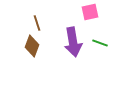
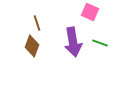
pink square: rotated 36 degrees clockwise
